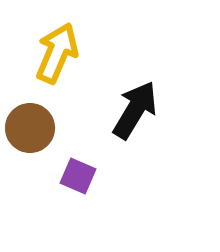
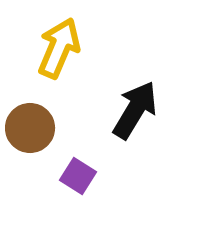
yellow arrow: moved 2 px right, 5 px up
purple square: rotated 9 degrees clockwise
